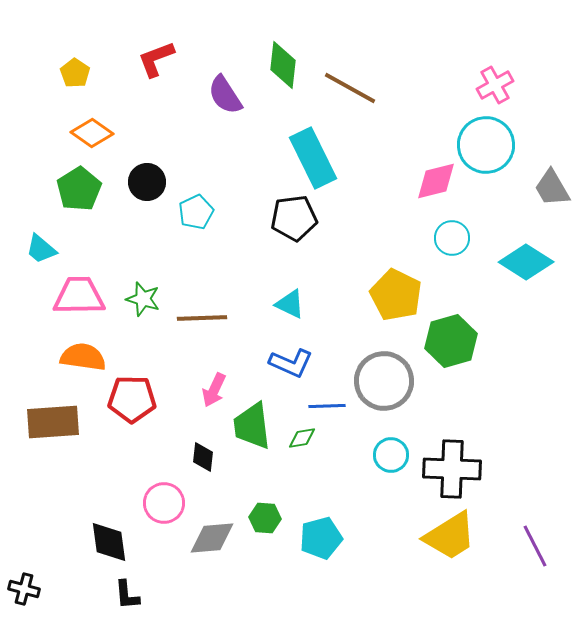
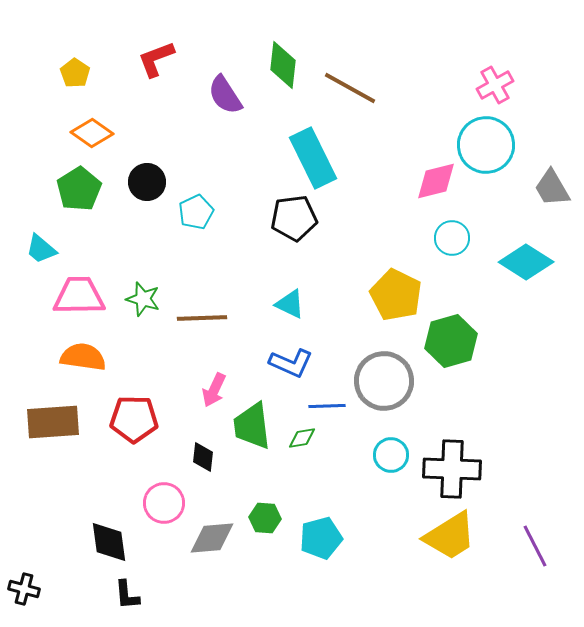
red pentagon at (132, 399): moved 2 px right, 20 px down
